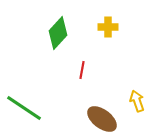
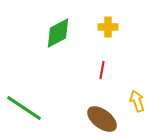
green diamond: rotated 20 degrees clockwise
red line: moved 20 px right
